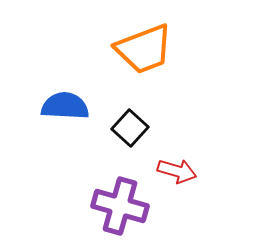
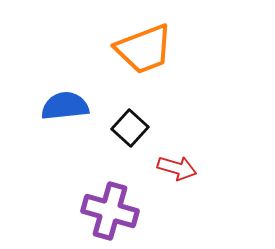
blue semicircle: rotated 9 degrees counterclockwise
red arrow: moved 3 px up
purple cross: moved 10 px left, 5 px down
